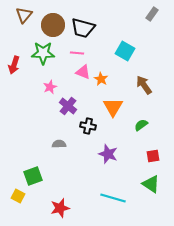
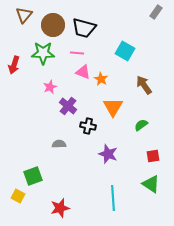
gray rectangle: moved 4 px right, 2 px up
black trapezoid: moved 1 px right
cyan line: rotated 70 degrees clockwise
